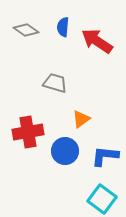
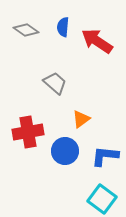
gray trapezoid: rotated 25 degrees clockwise
